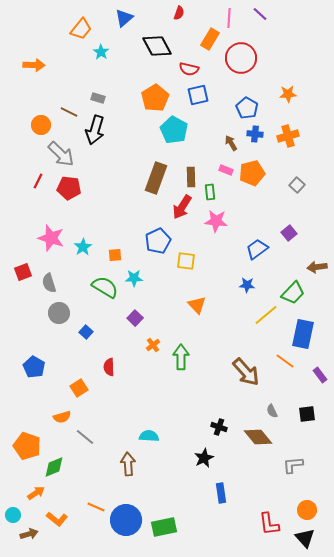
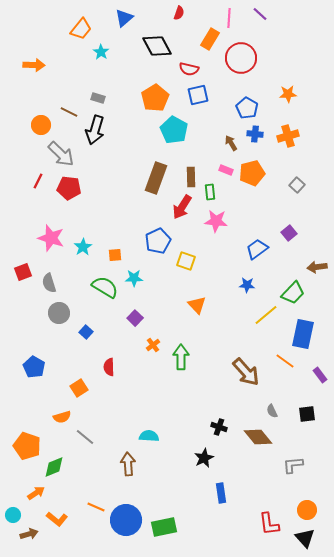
yellow square at (186, 261): rotated 12 degrees clockwise
